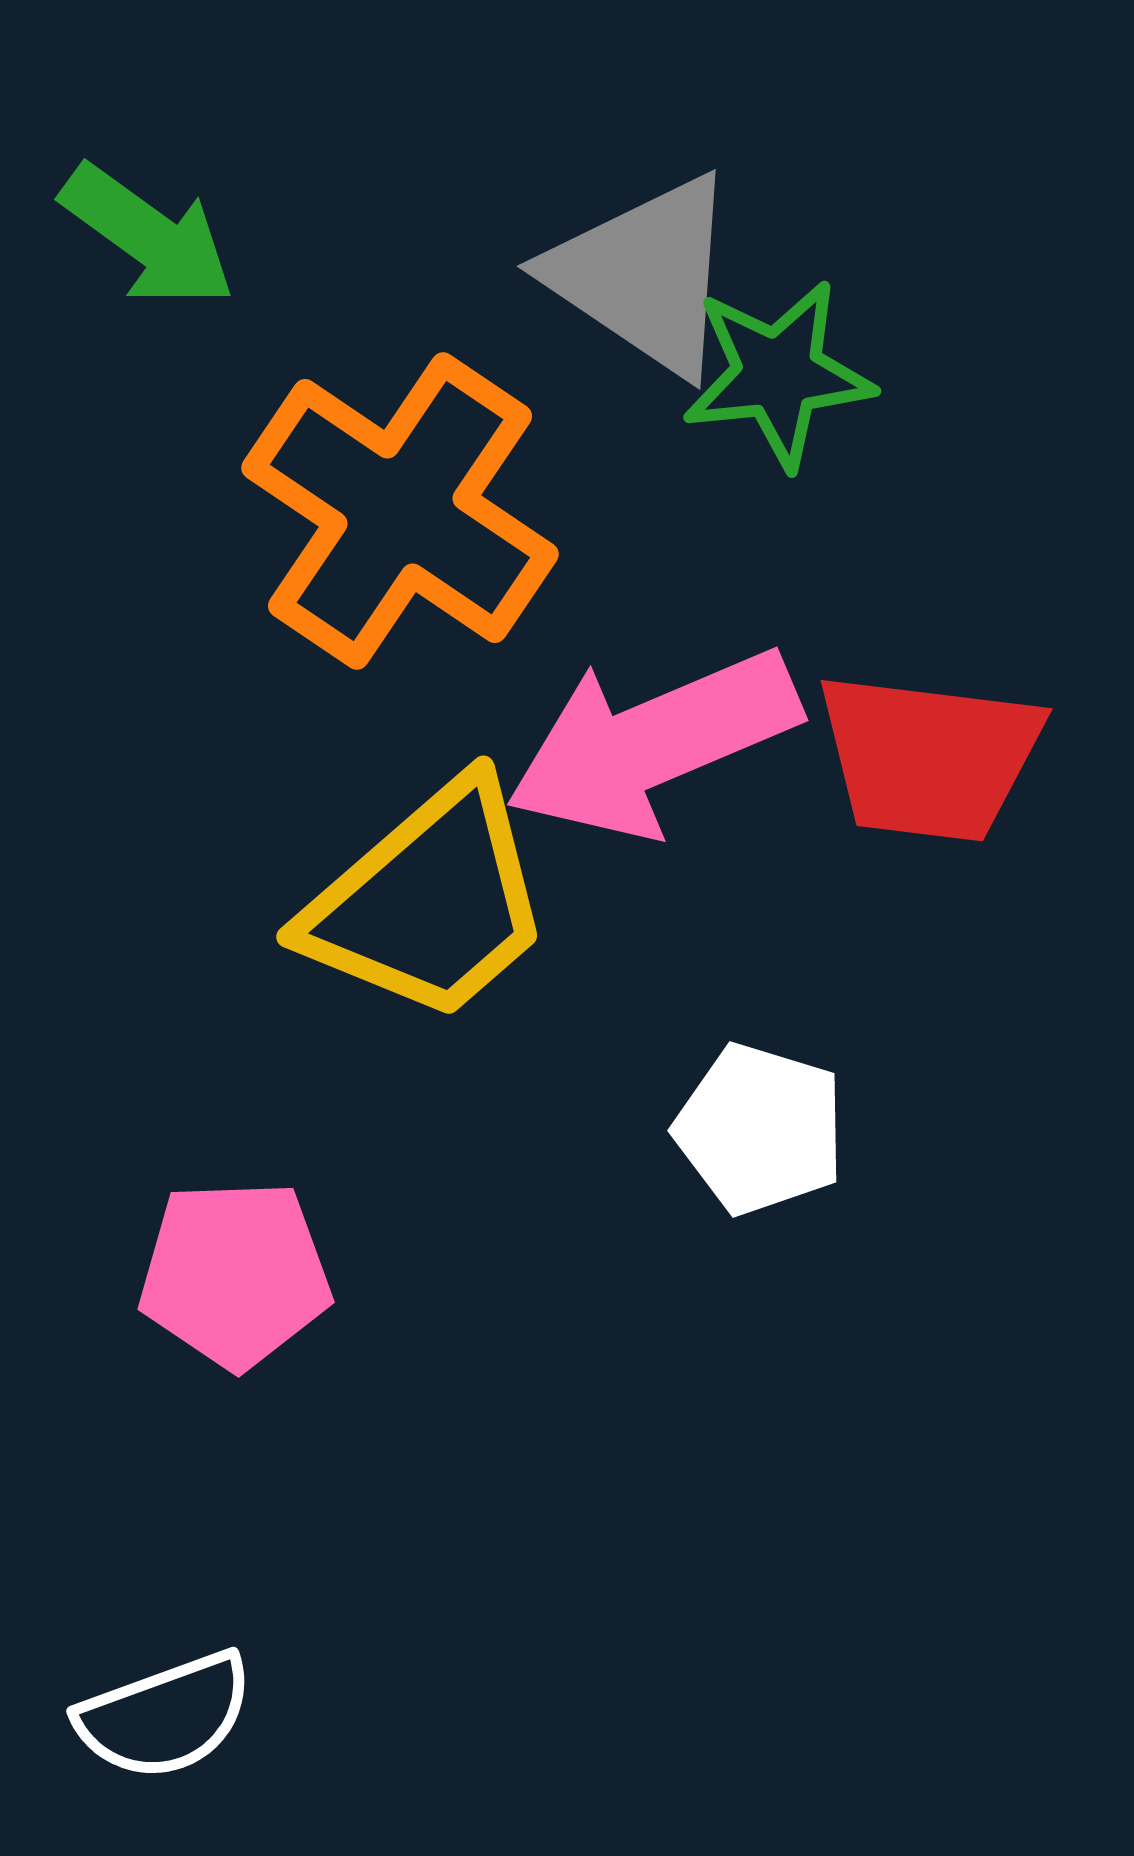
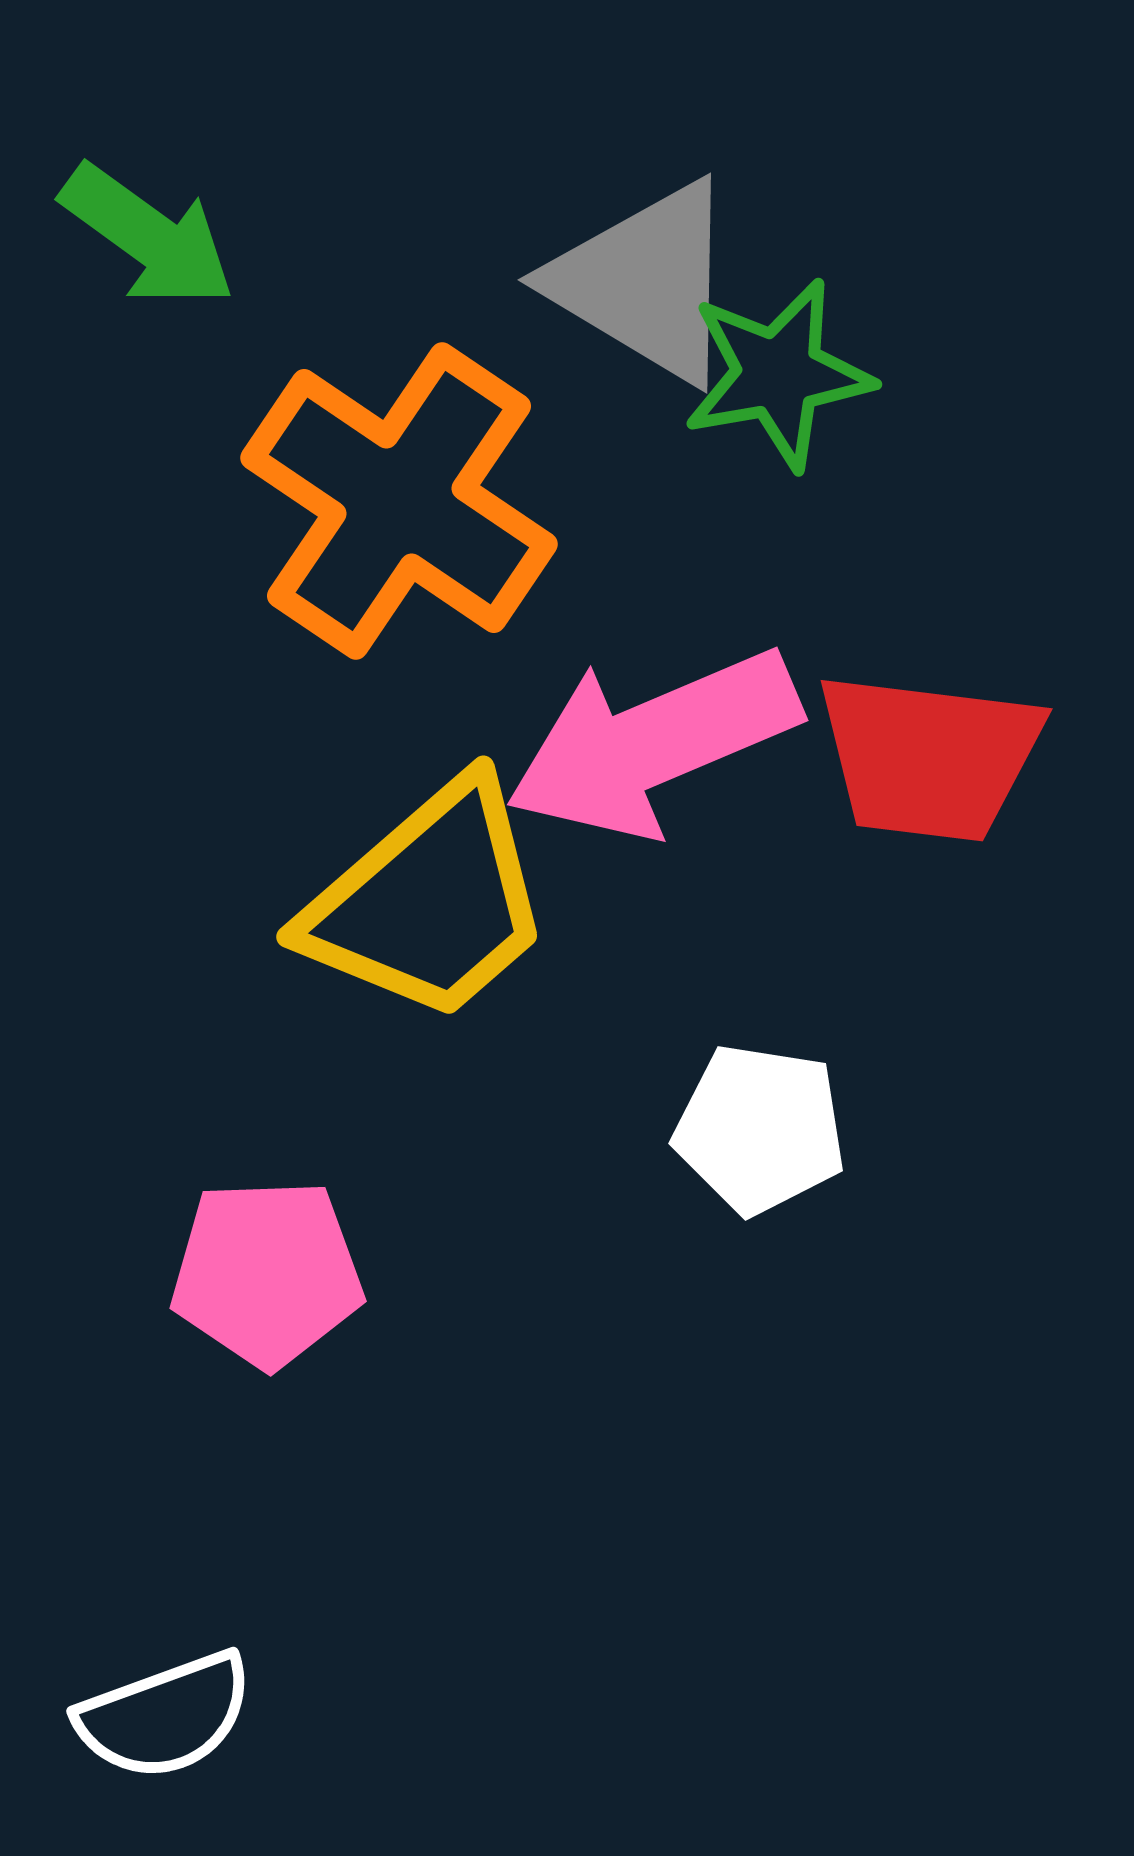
gray triangle: moved 1 px right, 7 px down; rotated 3 degrees counterclockwise
green star: rotated 4 degrees counterclockwise
orange cross: moved 1 px left, 10 px up
white pentagon: rotated 8 degrees counterclockwise
pink pentagon: moved 32 px right, 1 px up
